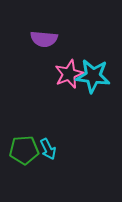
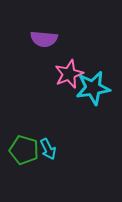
cyan star: moved 12 px down; rotated 16 degrees counterclockwise
green pentagon: rotated 20 degrees clockwise
